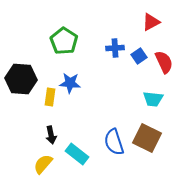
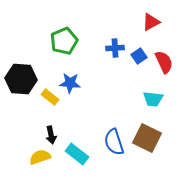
green pentagon: rotated 16 degrees clockwise
yellow rectangle: rotated 60 degrees counterclockwise
yellow semicircle: moved 3 px left, 7 px up; rotated 30 degrees clockwise
